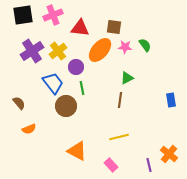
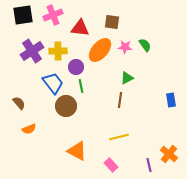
brown square: moved 2 px left, 5 px up
yellow cross: rotated 36 degrees clockwise
green line: moved 1 px left, 2 px up
